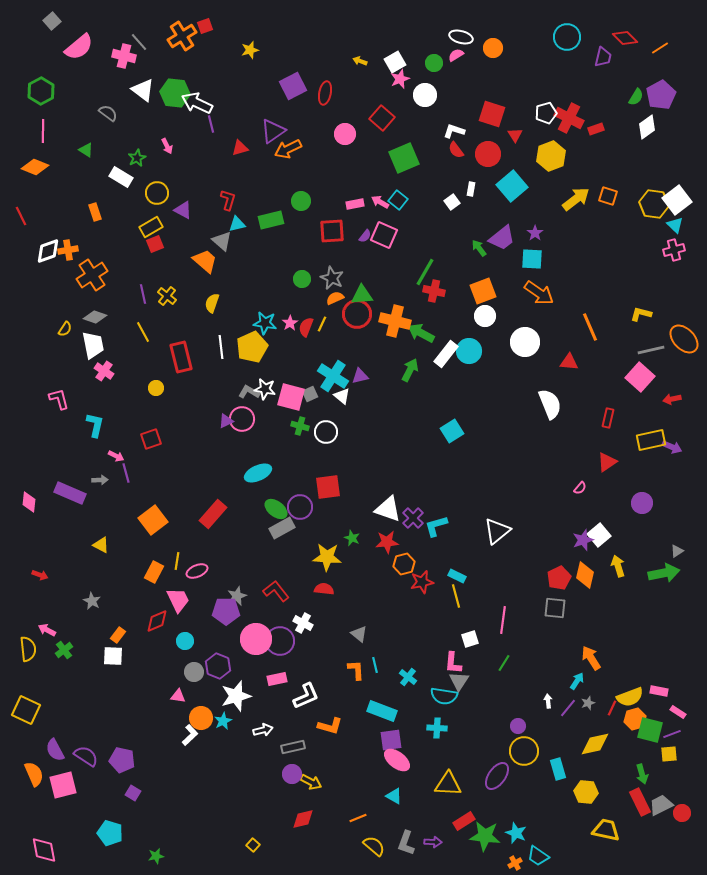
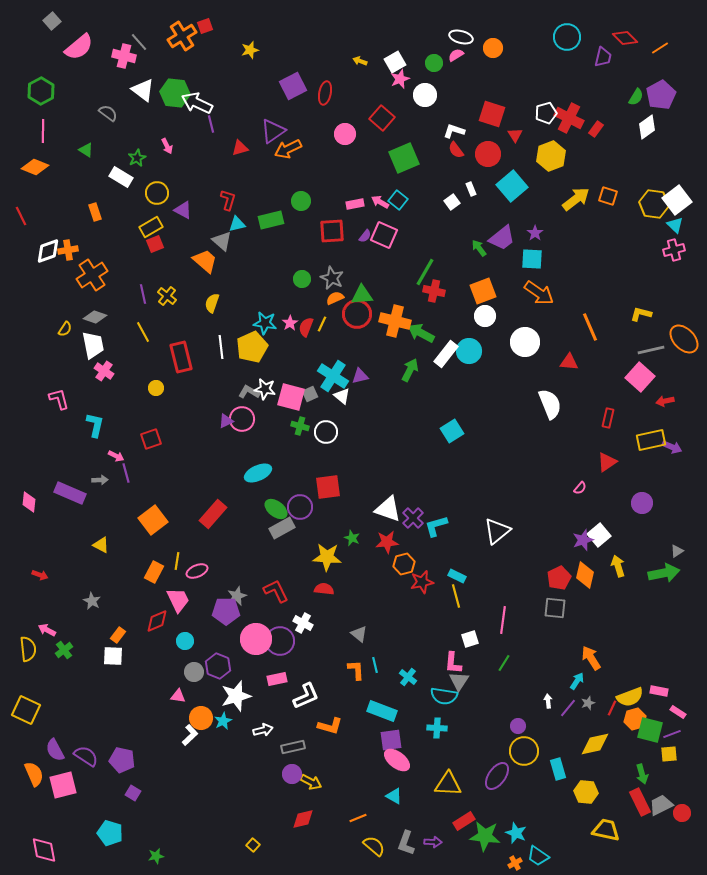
red rectangle at (596, 129): rotated 35 degrees counterclockwise
white rectangle at (471, 189): rotated 32 degrees counterclockwise
red arrow at (672, 399): moved 7 px left, 2 px down
red L-shape at (276, 591): rotated 12 degrees clockwise
